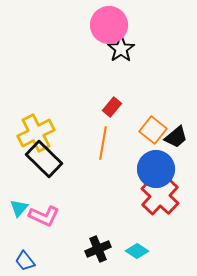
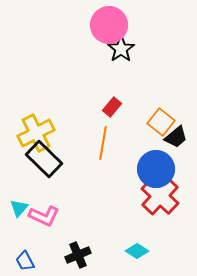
orange square: moved 8 px right, 8 px up
black cross: moved 20 px left, 6 px down
blue trapezoid: rotated 10 degrees clockwise
